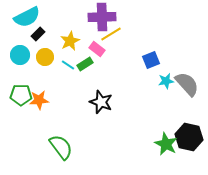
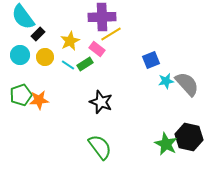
cyan semicircle: moved 4 px left; rotated 80 degrees clockwise
green pentagon: rotated 20 degrees counterclockwise
green semicircle: moved 39 px right
